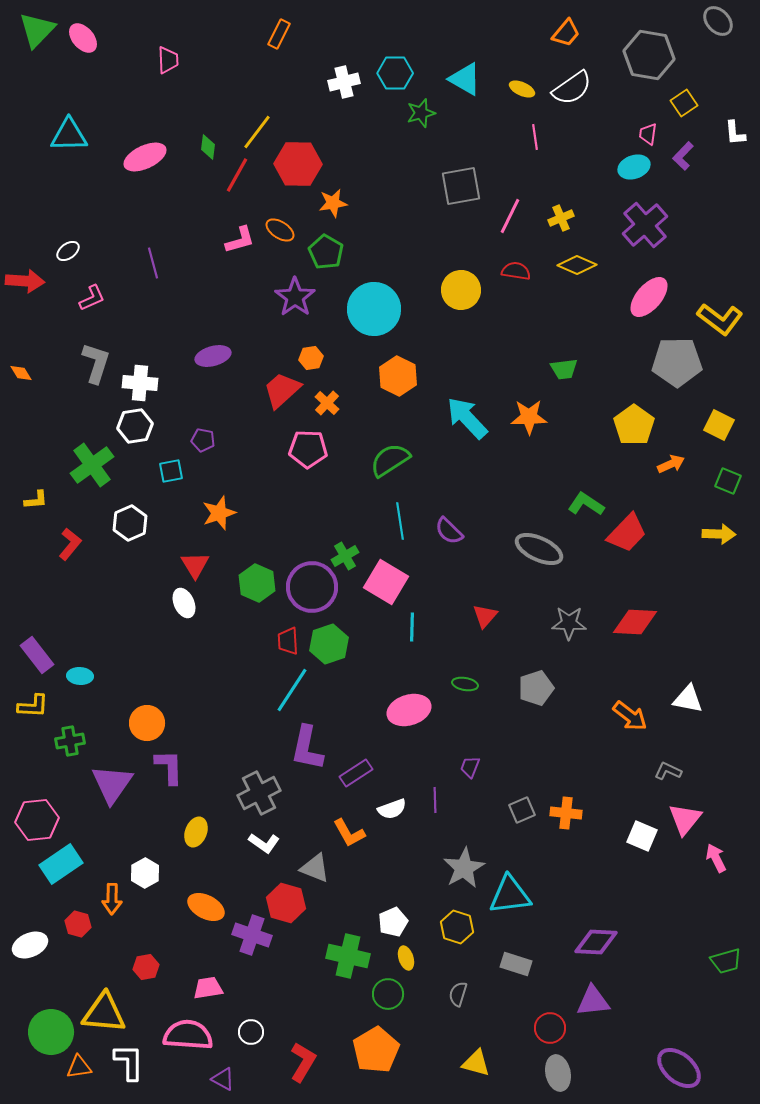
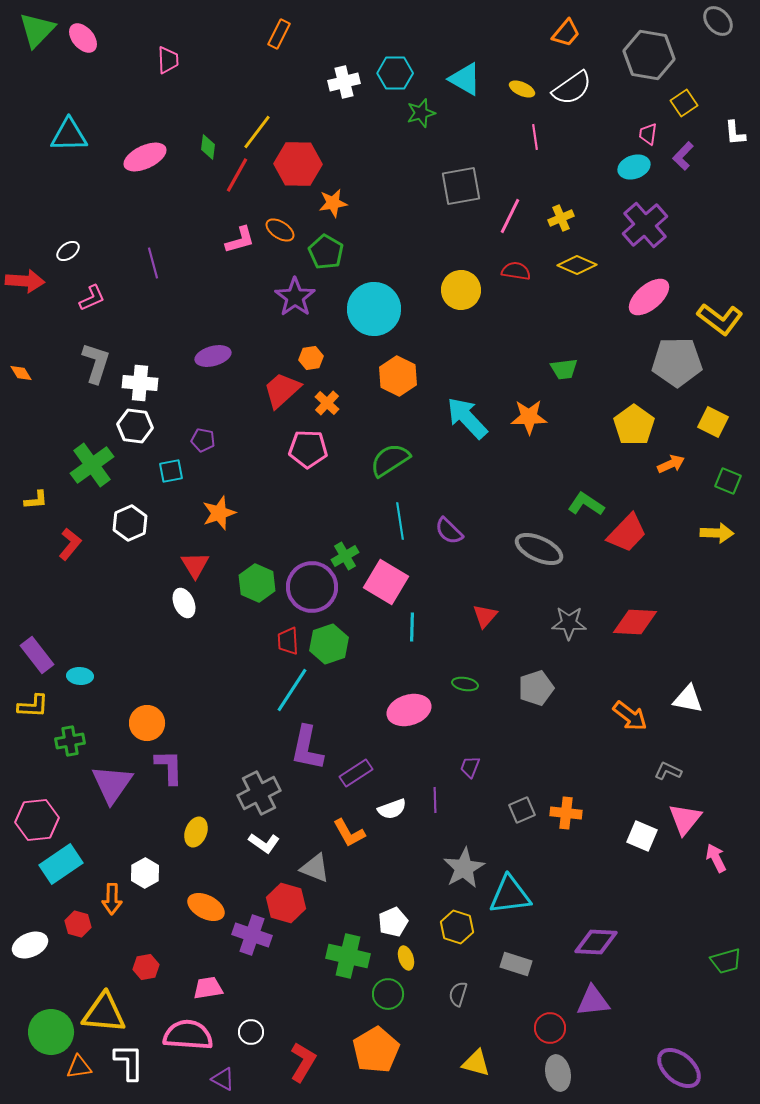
pink ellipse at (649, 297): rotated 9 degrees clockwise
yellow square at (719, 425): moved 6 px left, 3 px up
white hexagon at (135, 426): rotated 16 degrees clockwise
yellow arrow at (719, 534): moved 2 px left, 1 px up
